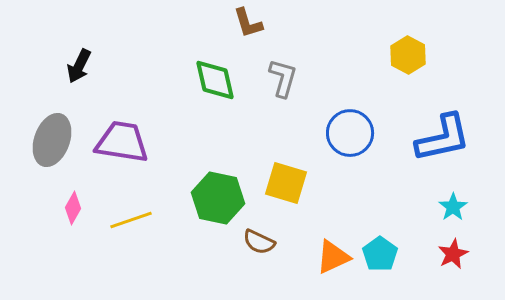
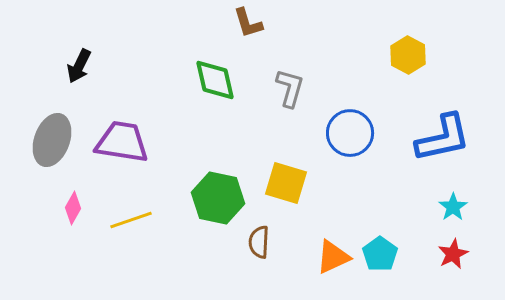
gray L-shape: moved 7 px right, 10 px down
brown semicircle: rotated 68 degrees clockwise
